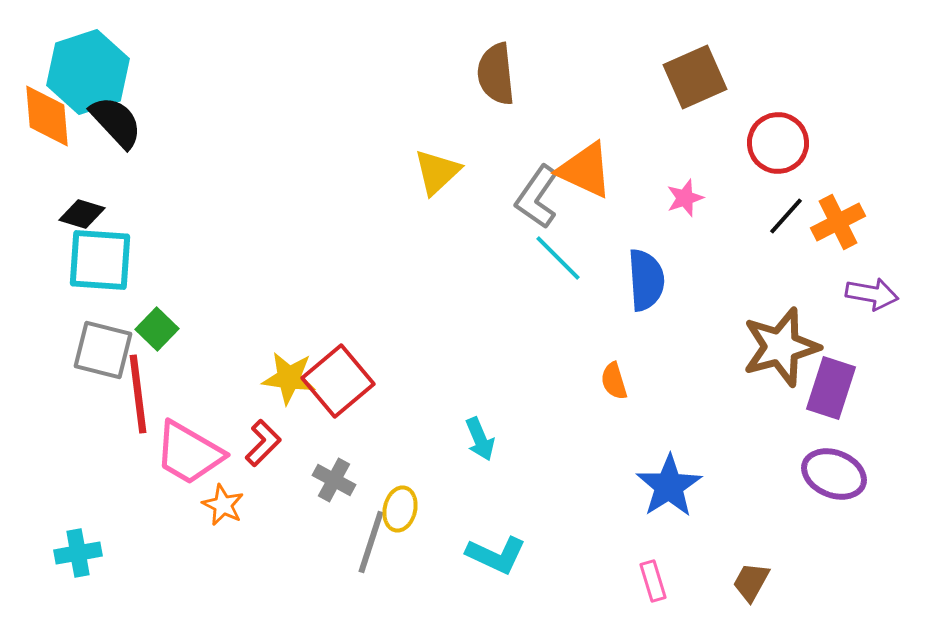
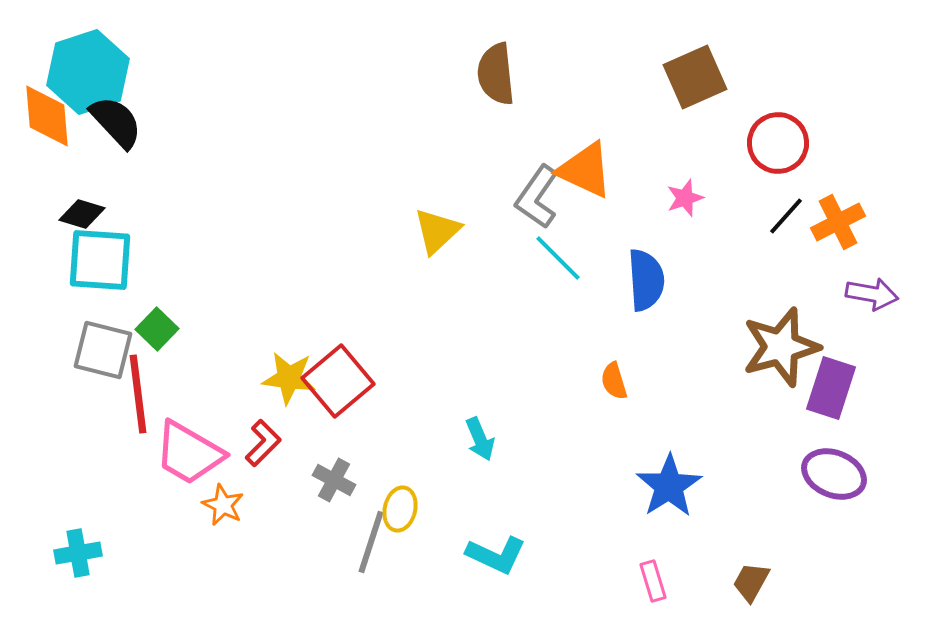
yellow triangle: moved 59 px down
